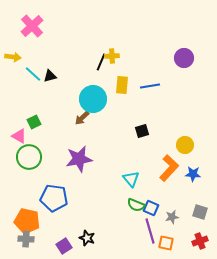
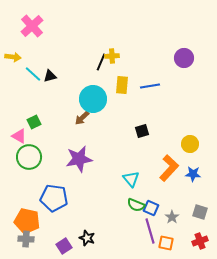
yellow circle: moved 5 px right, 1 px up
gray star: rotated 24 degrees counterclockwise
